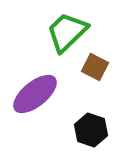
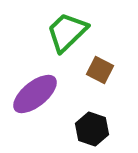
brown square: moved 5 px right, 3 px down
black hexagon: moved 1 px right, 1 px up
